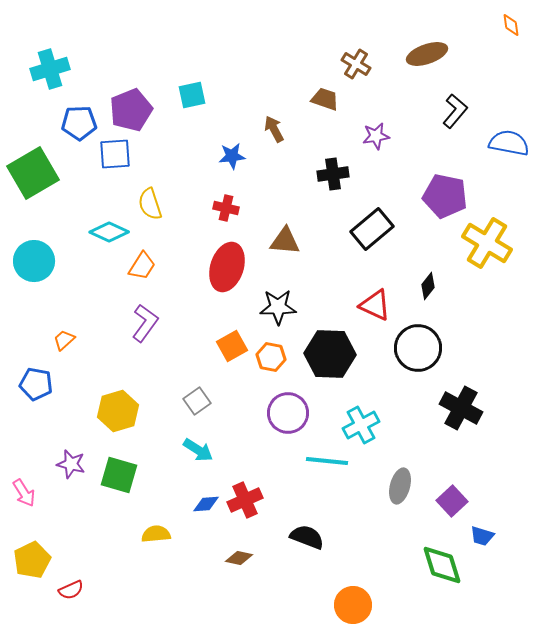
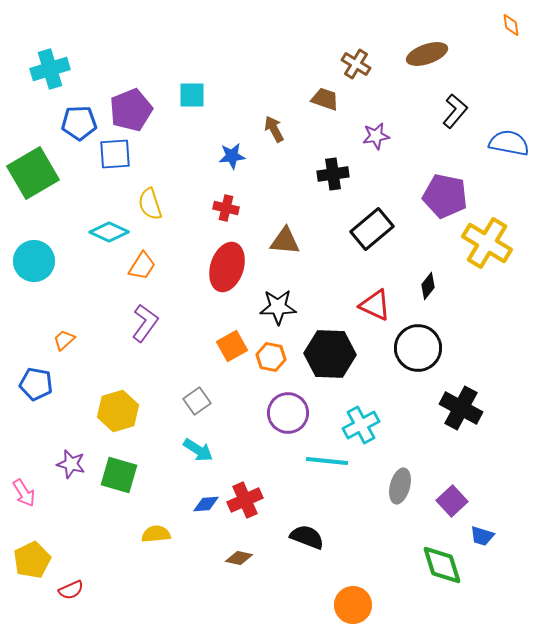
cyan square at (192, 95): rotated 12 degrees clockwise
